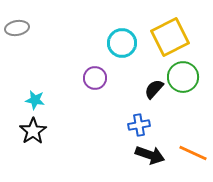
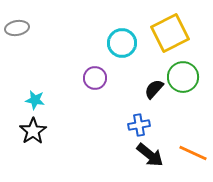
yellow square: moved 4 px up
black arrow: rotated 20 degrees clockwise
